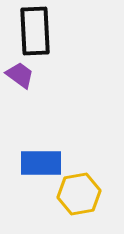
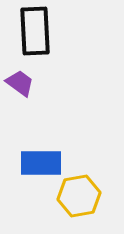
purple trapezoid: moved 8 px down
yellow hexagon: moved 2 px down
